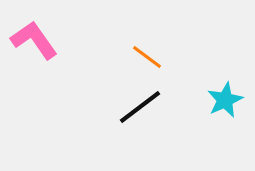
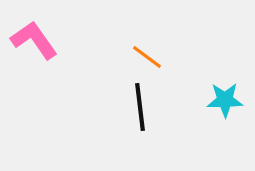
cyan star: rotated 24 degrees clockwise
black line: rotated 60 degrees counterclockwise
